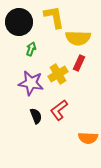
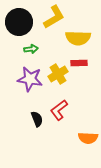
yellow L-shape: rotated 70 degrees clockwise
green arrow: rotated 64 degrees clockwise
red rectangle: rotated 63 degrees clockwise
purple star: moved 1 px left, 4 px up
black semicircle: moved 1 px right, 3 px down
